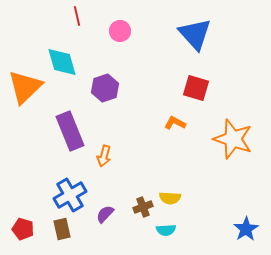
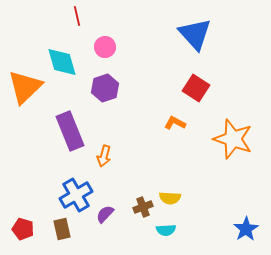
pink circle: moved 15 px left, 16 px down
red square: rotated 16 degrees clockwise
blue cross: moved 6 px right
